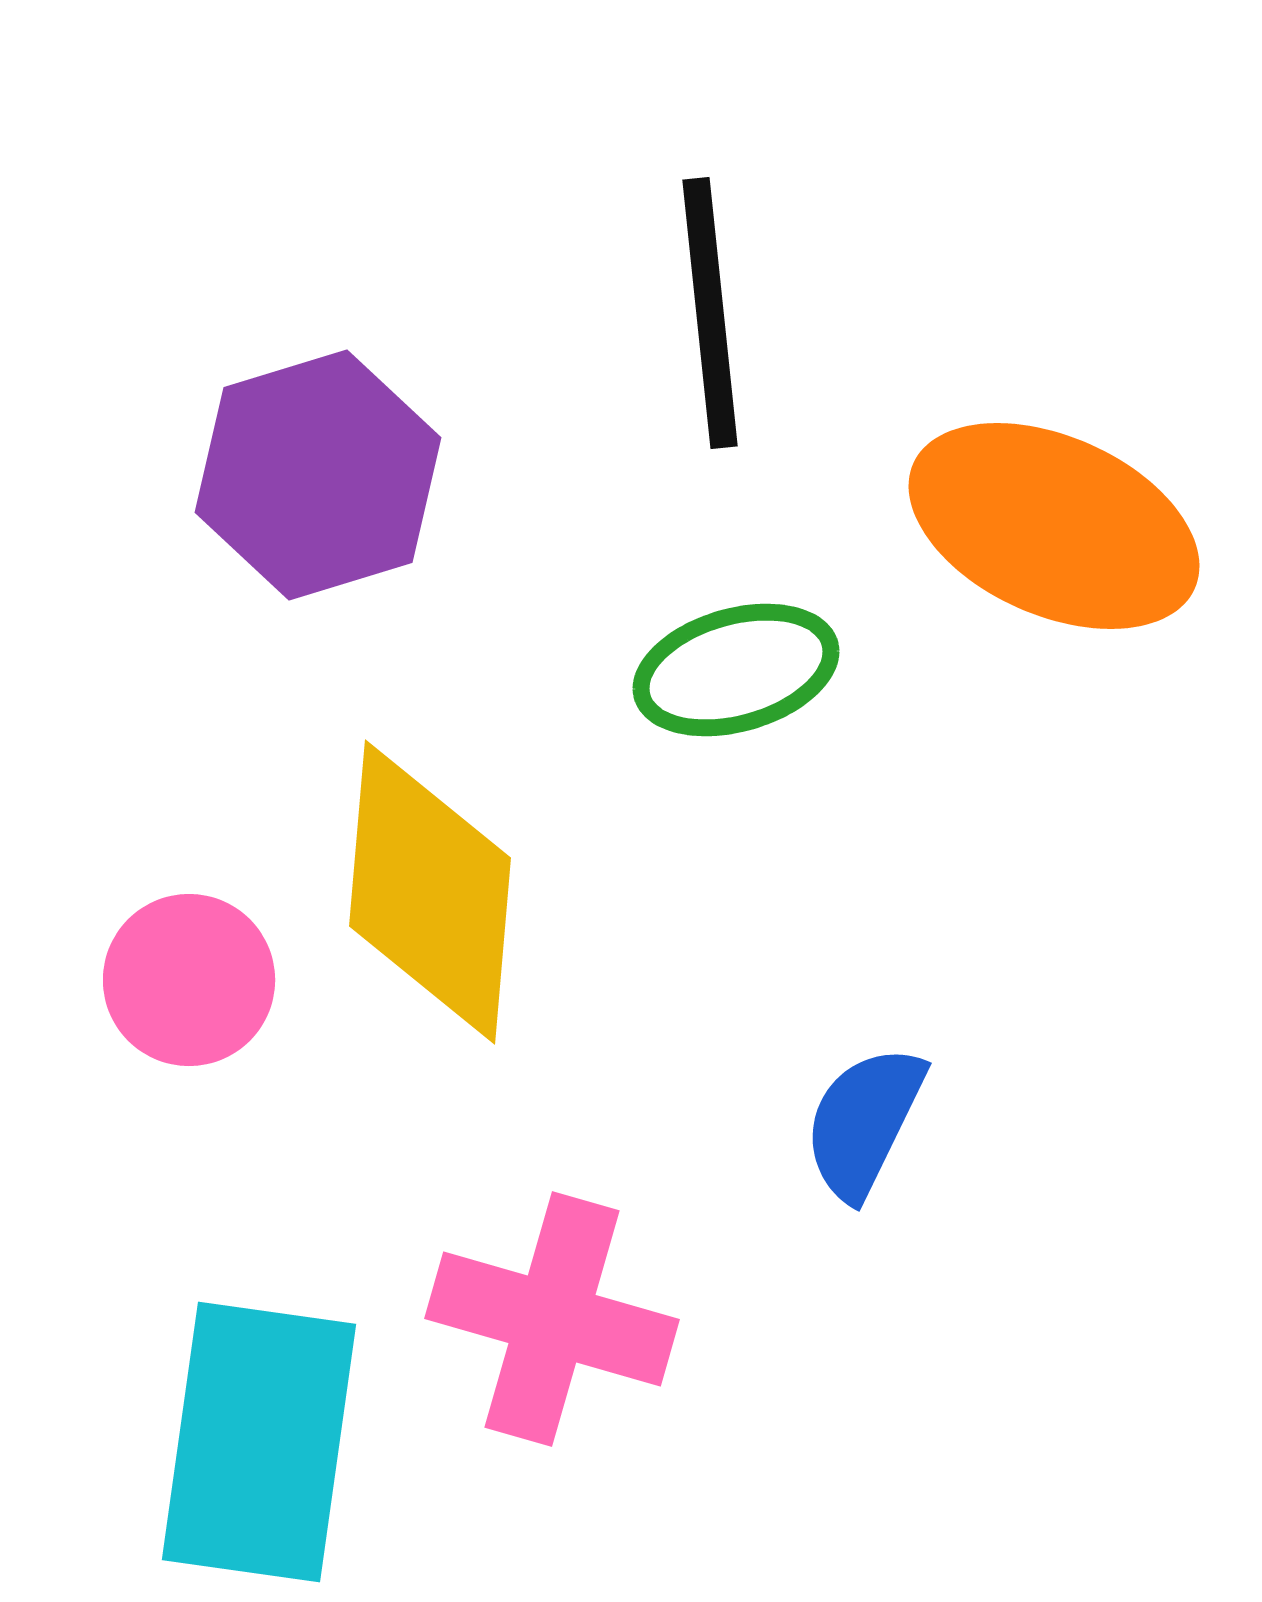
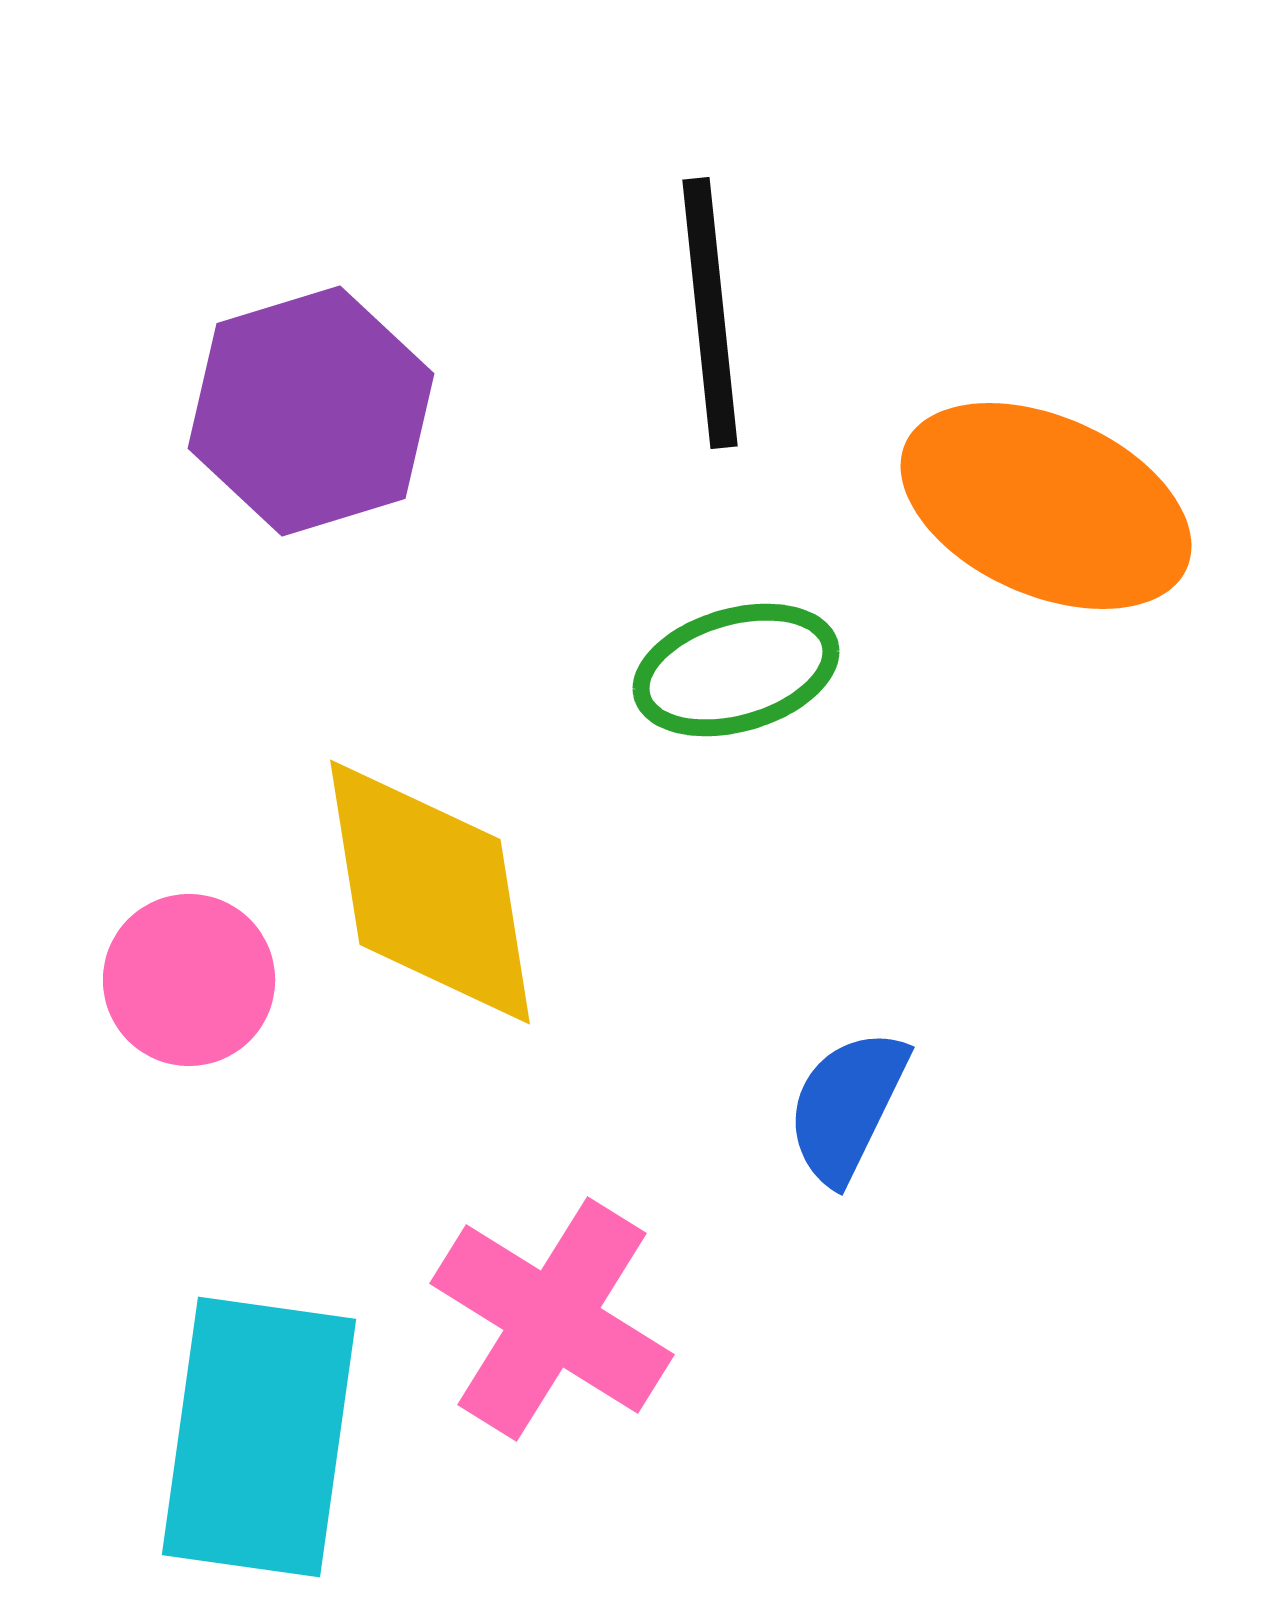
purple hexagon: moved 7 px left, 64 px up
orange ellipse: moved 8 px left, 20 px up
yellow diamond: rotated 14 degrees counterclockwise
blue semicircle: moved 17 px left, 16 px up
pink cross: rotated 16 degrees clockwise
cyan rectangle: moved 5 px up
